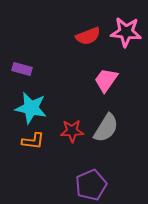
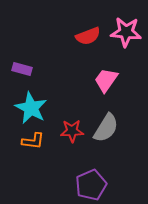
cyan star: rotated 16 degrees clockwise
